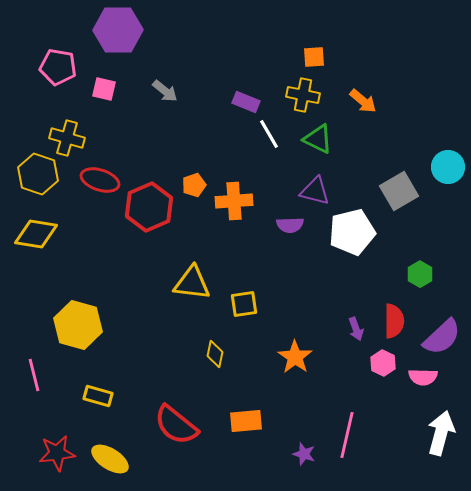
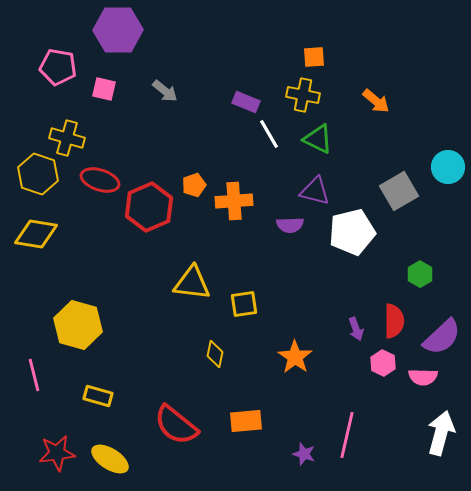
orange arrow at (363, 101): moved 13 px right
